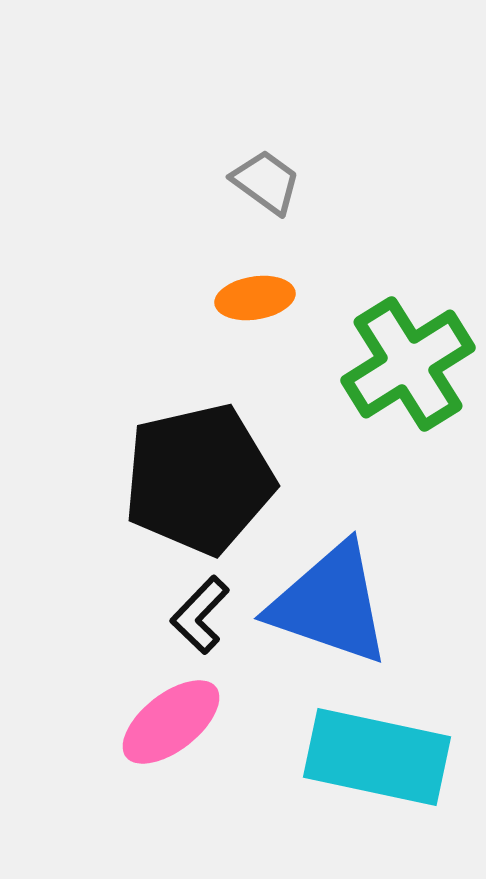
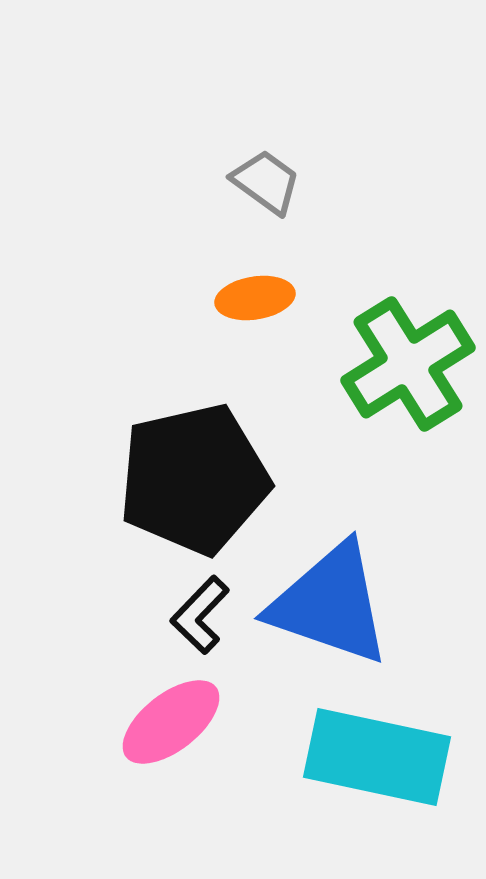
black pentagon: moved 5 px left
